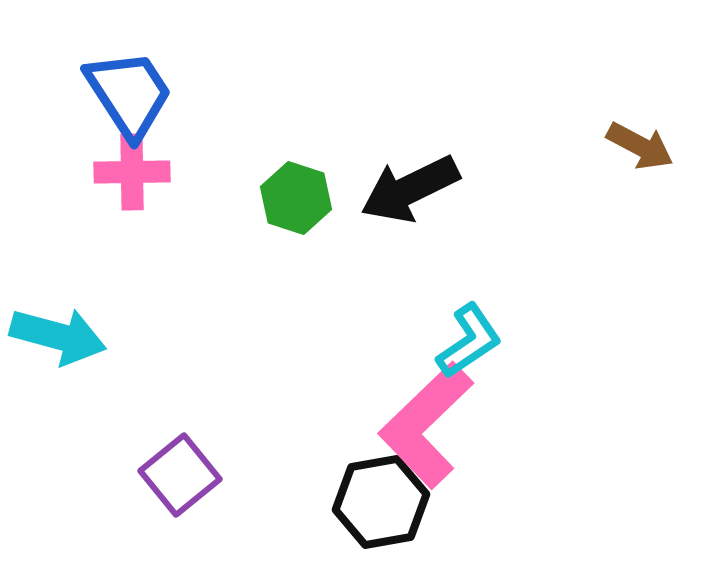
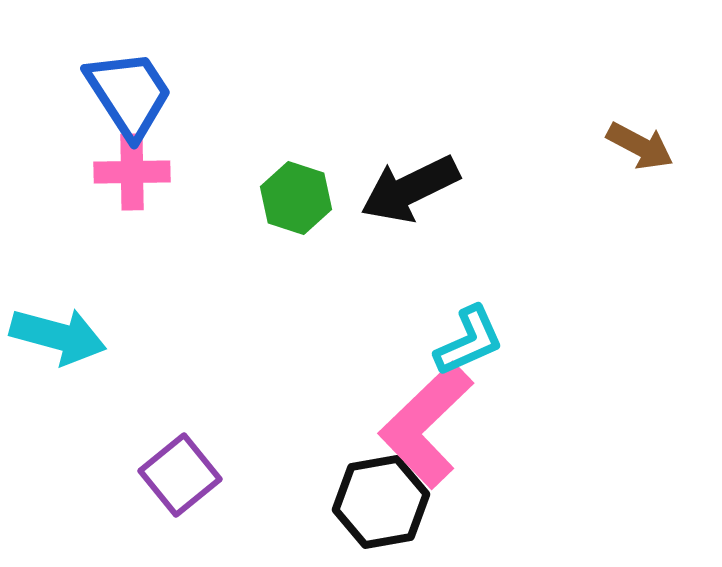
cyan L-shape: rotated 10 degrees clockwise
